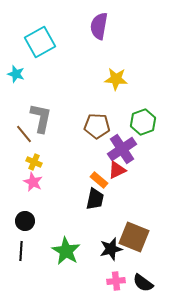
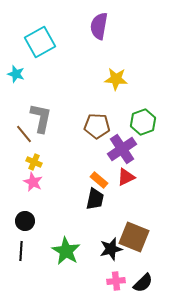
red triangle: moved 9 px right, 7 px down
black semicircle: rotated 80 degrees counterclockwise
